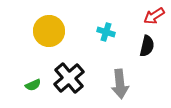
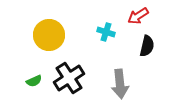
red arrow: moved 16 px left
yellow circle: moved 4 px down
black cross: rotated 8 degrees clockwise
green semicircle: moved 1 px right, 4 px up
